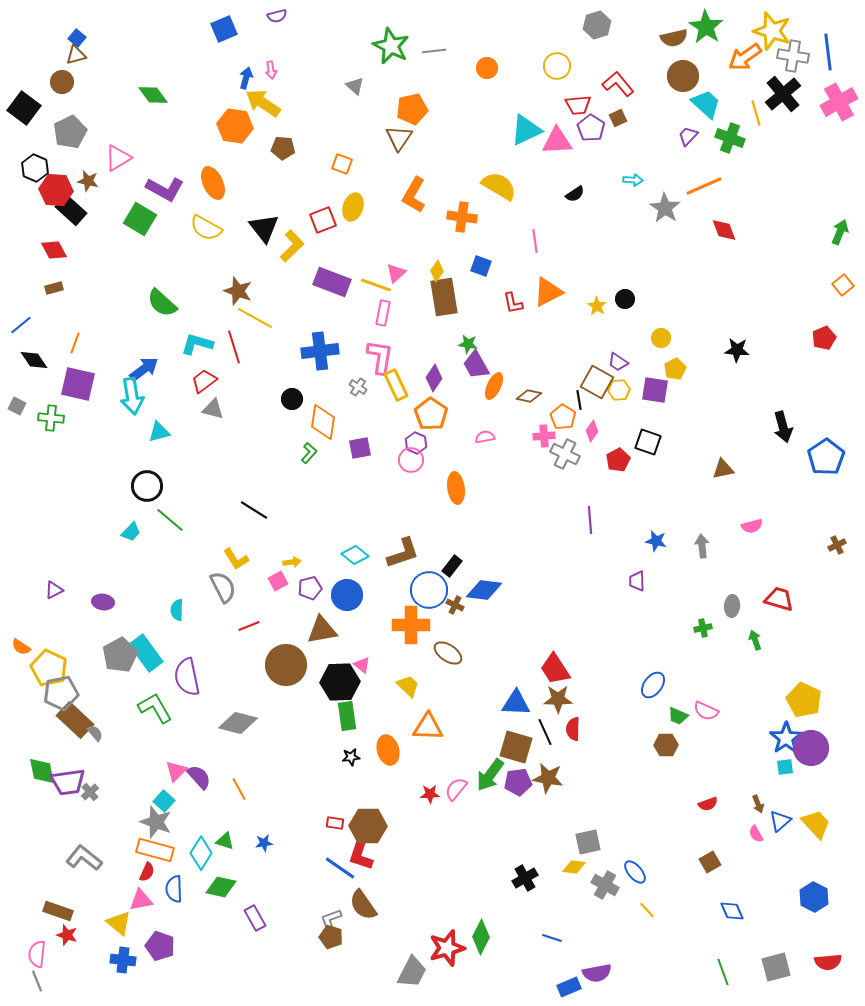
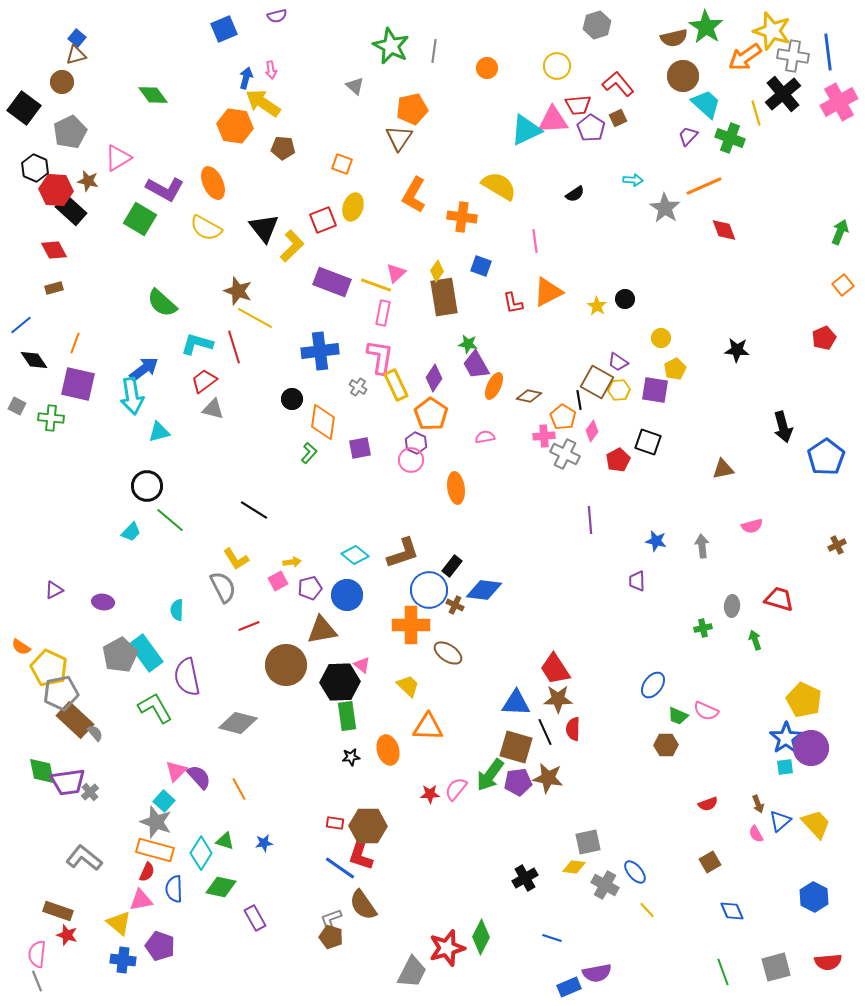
gray line at (434, 51): rotated 75 degrees counterclockwise
pink triangle at (557, 141): moved 4 px left, 21 px up
